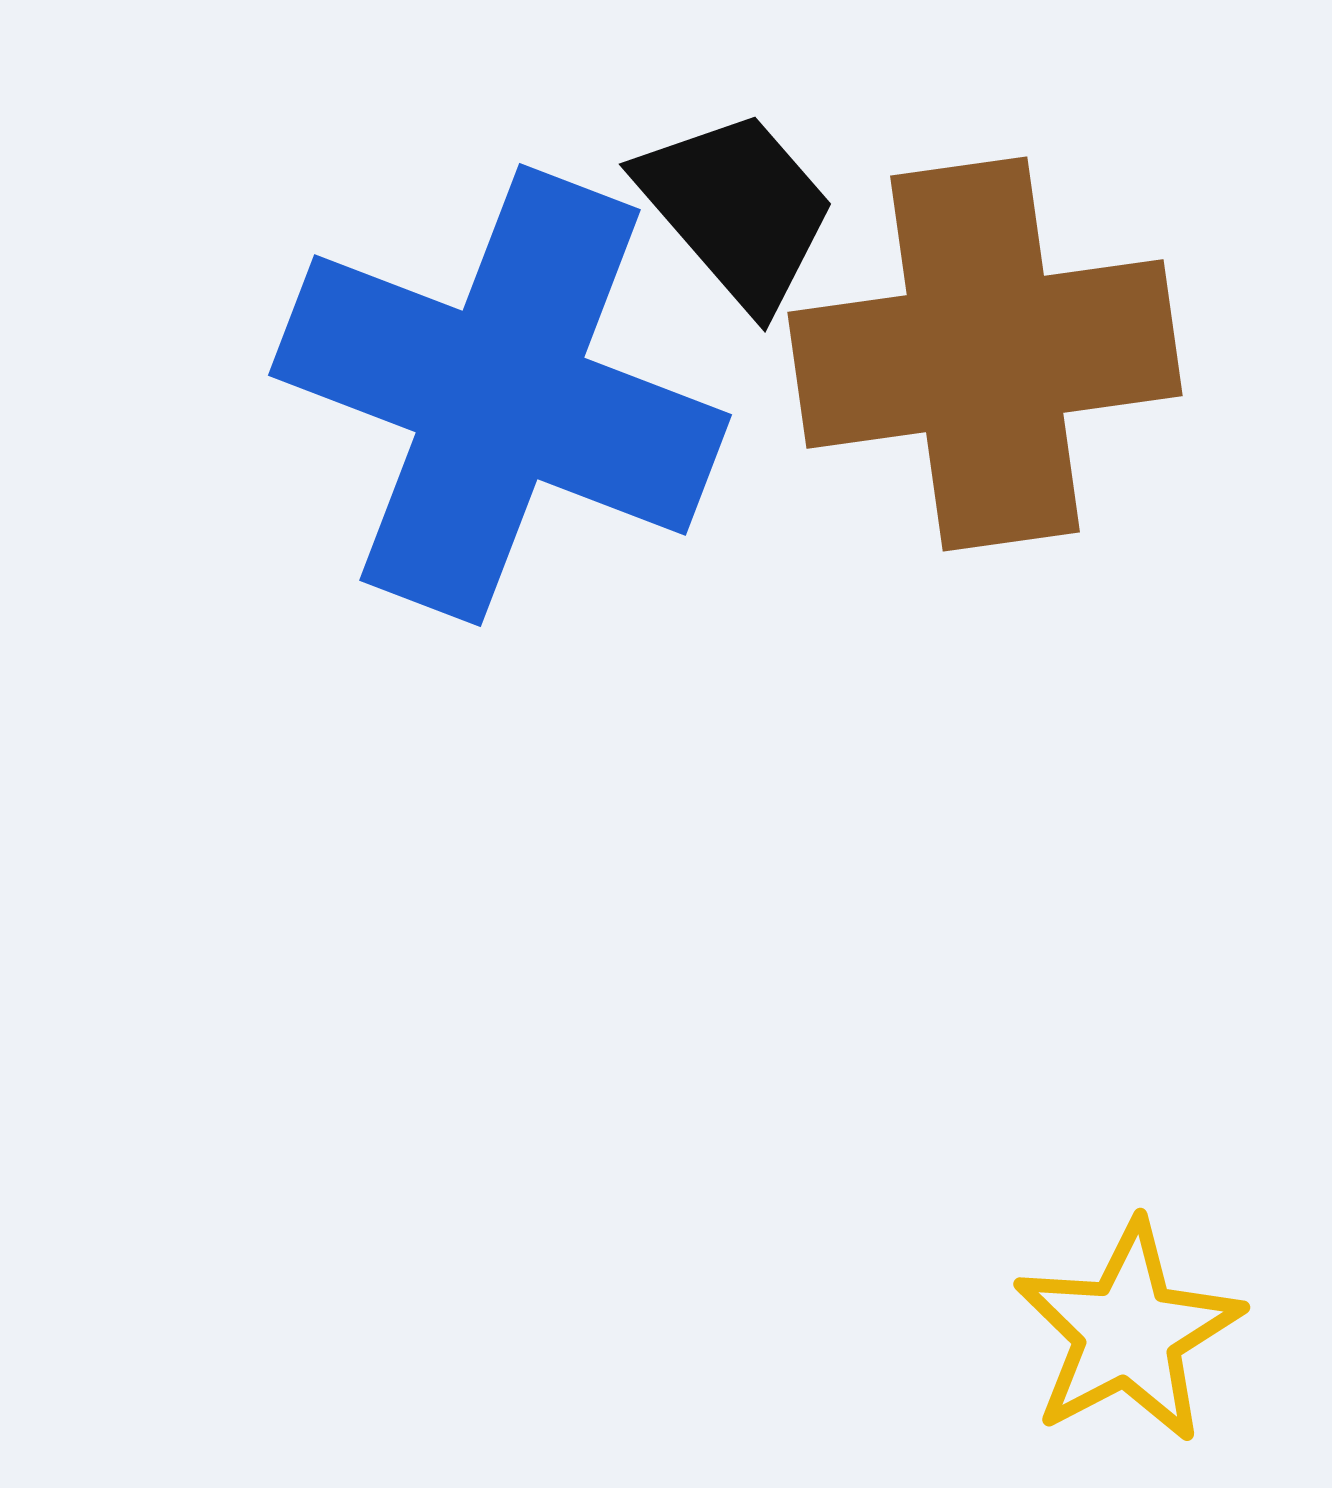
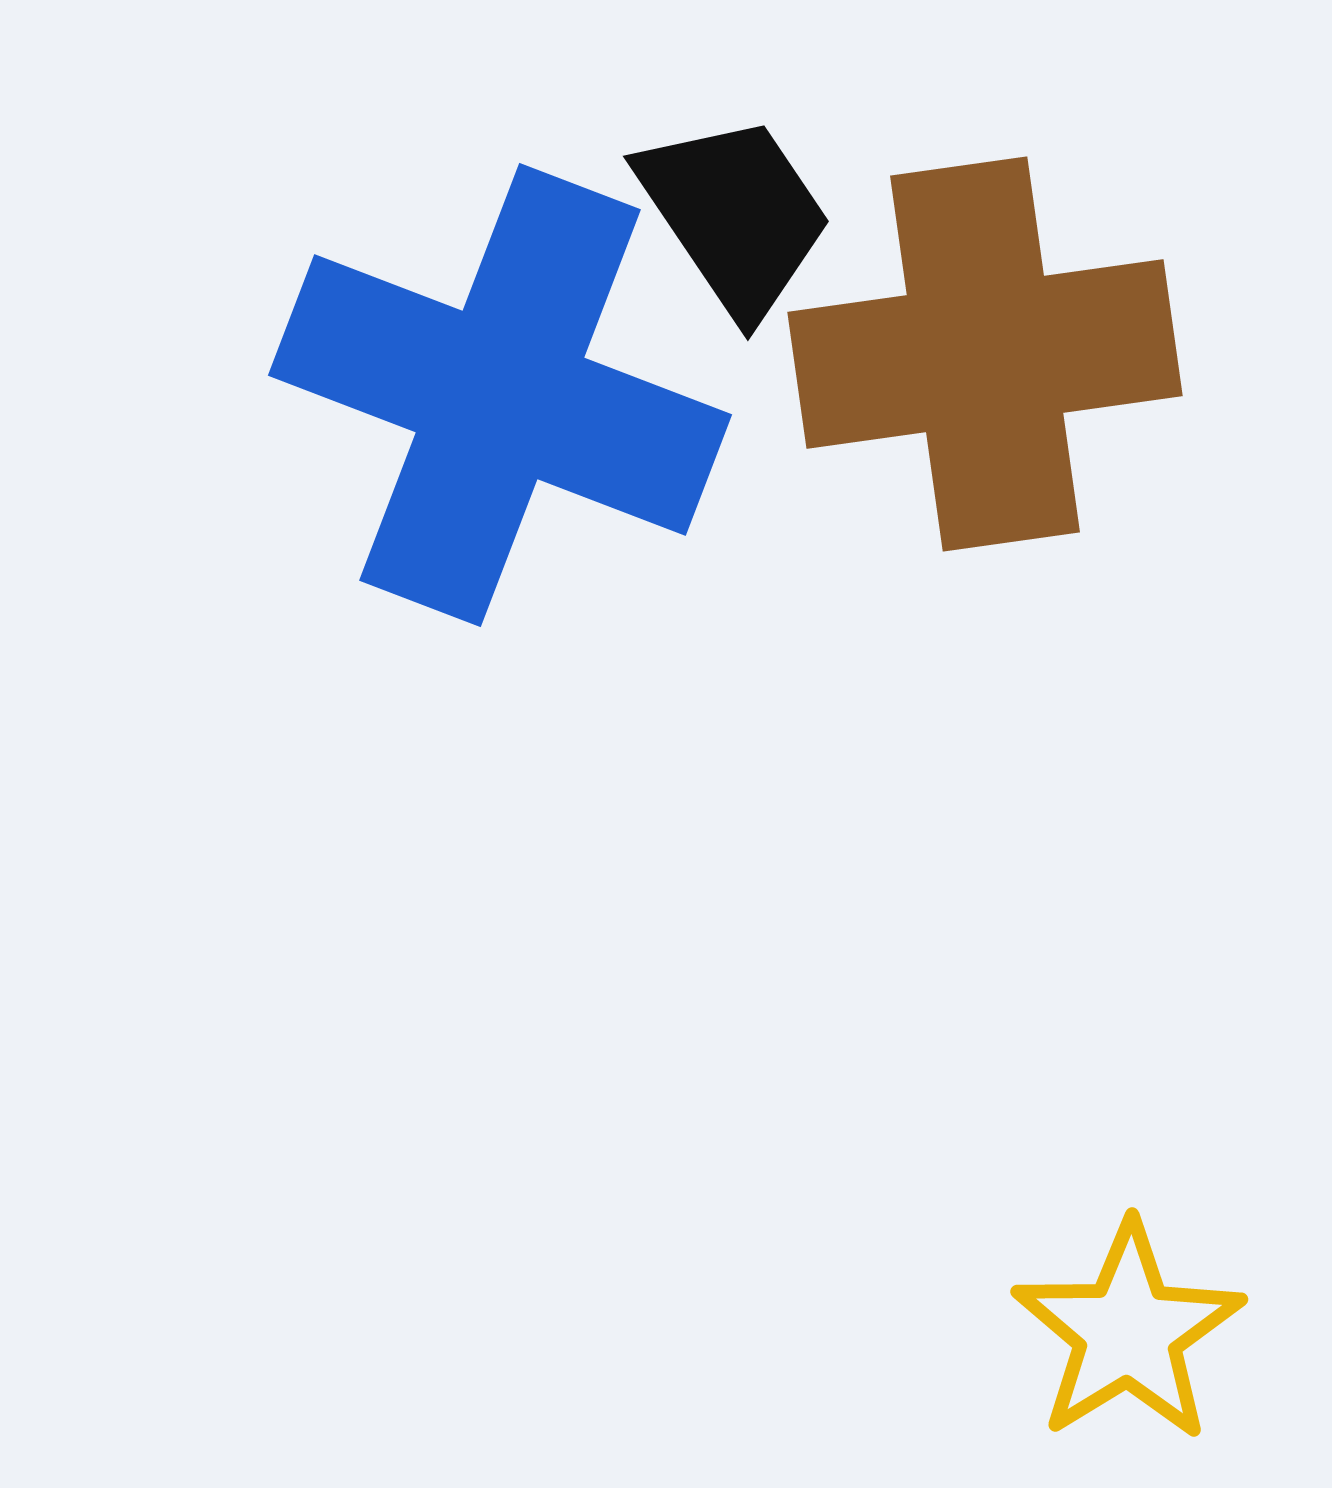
black trapezoid: moved 2 px left, 6 px down; rotated 7 degrees clockwise
yellow star: rotated 4 degrees counterclockwise
